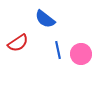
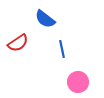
blue line: moved 4 px right, 1 px up
pink circle: moved 3 px left, 28 px down
